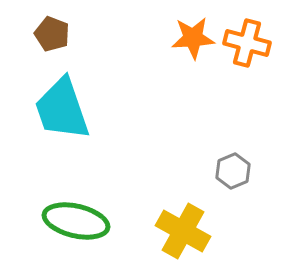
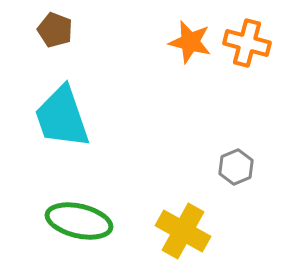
brown pentagon: moved 3 px right, 4 px up
orange star: moved 3 px left, 4 px down; rotated 18 degrees clockwise
cyan trapezoid: moved 8 px down
gray hexagon: moved 3 px right, 4 px up
green ellipse: moved 3 px right
